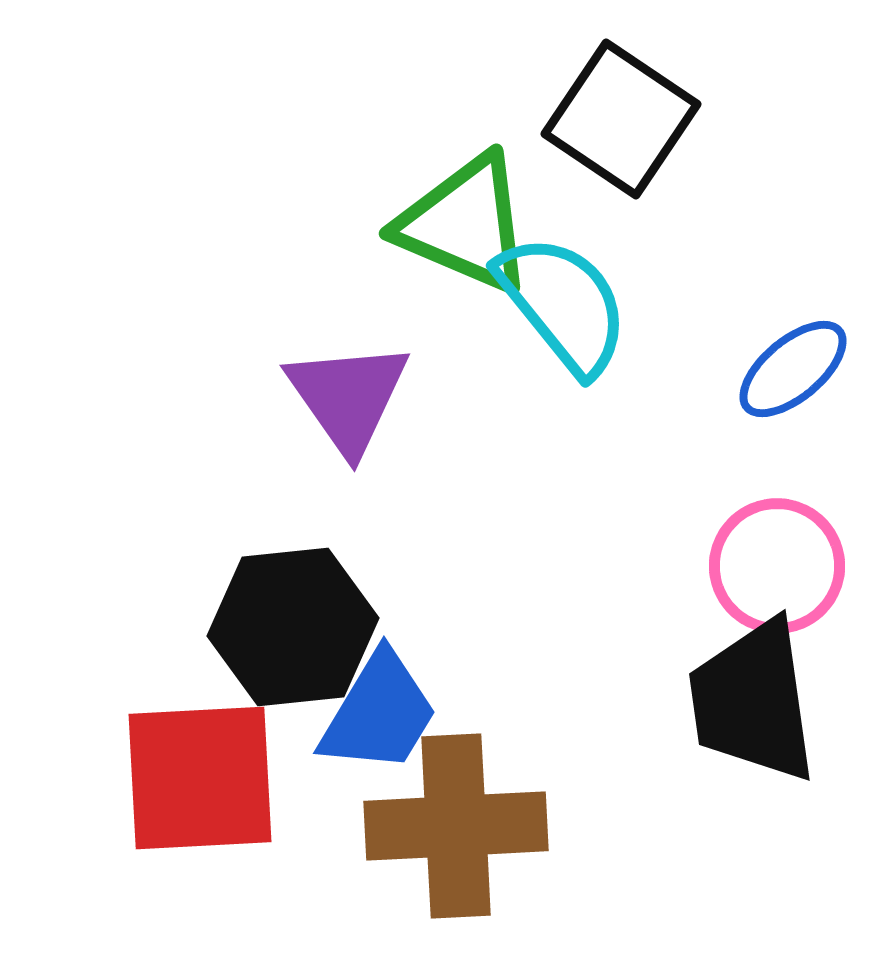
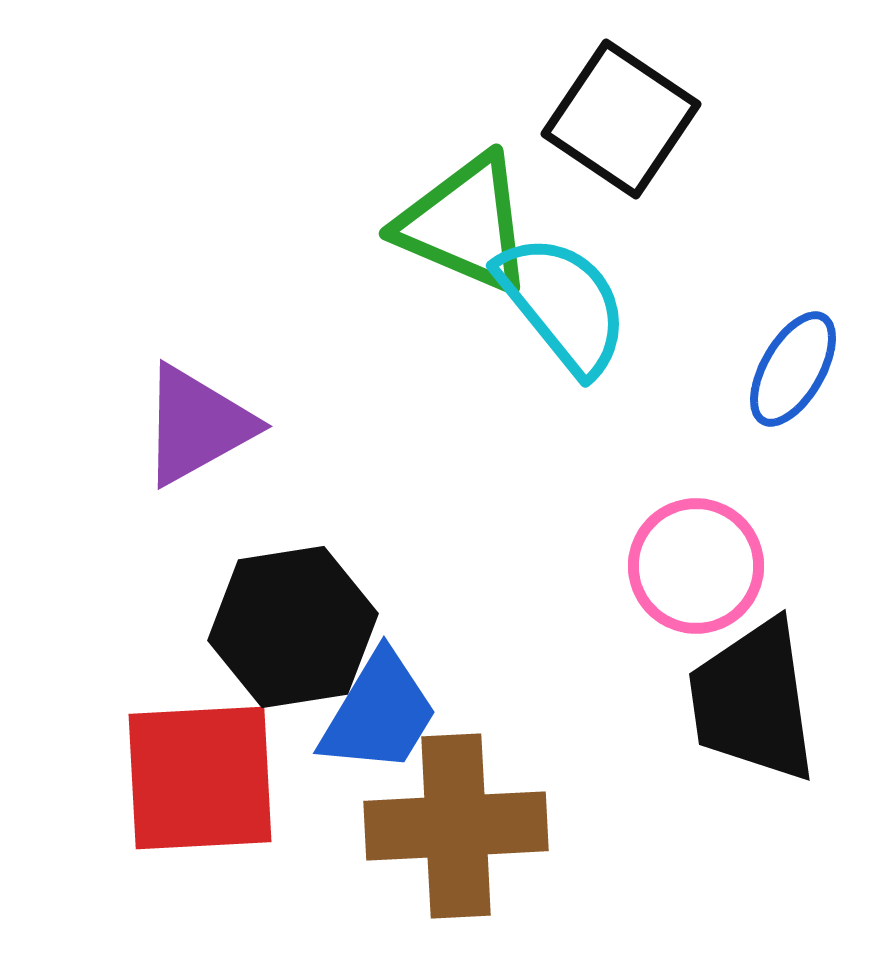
blue ellipse: rotated 20 degrees counterclockwise
purple triangle: moved 151 px left, 28 px down; rotated 36 degrees clockwise
pink circle: moved 81 px left
black hexagon: rotated 3 degrees counterclockwise
